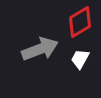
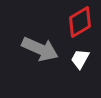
gray arrow: rotated 45 degrees clockwise
